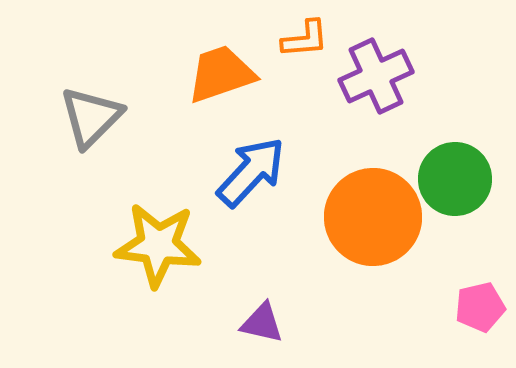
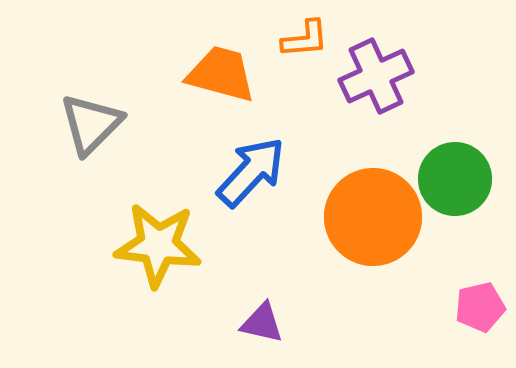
orange trapezoid: rotated 34 degrees clockwise
gray triangle: moved 7 px down
